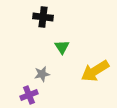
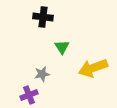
yellow arrow: moved 2 px left, 3 px up; rotated 12 degrees clockwise
